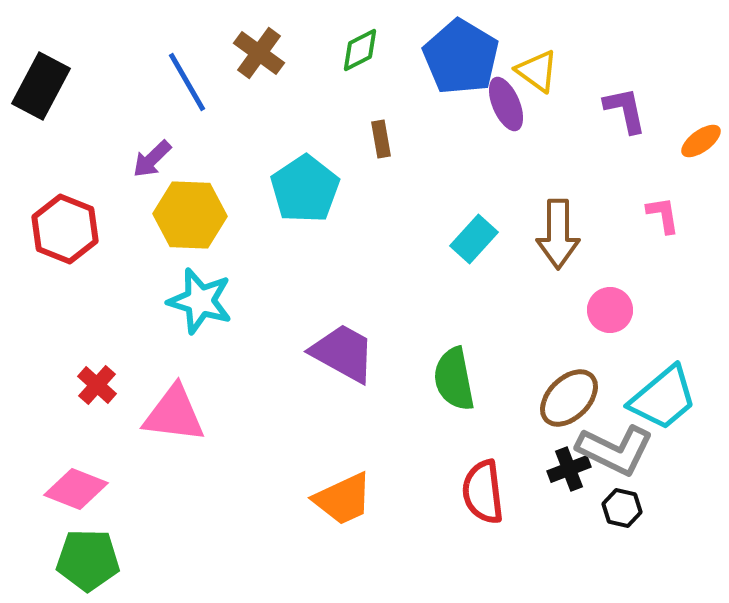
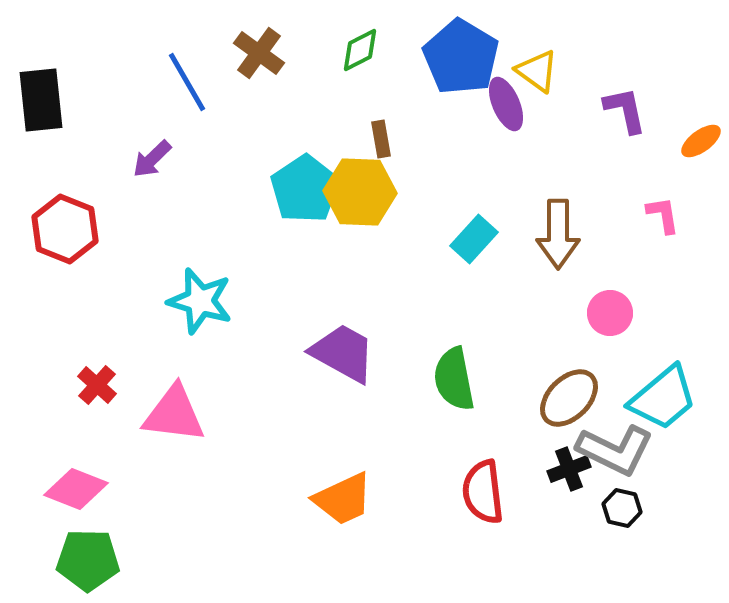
black rectangle: moved 14 px down; rotated 34 degrees counterclockwise
yellow hexagon: moved 170 px right, 23 px up
pink circle: moved 3 px down
